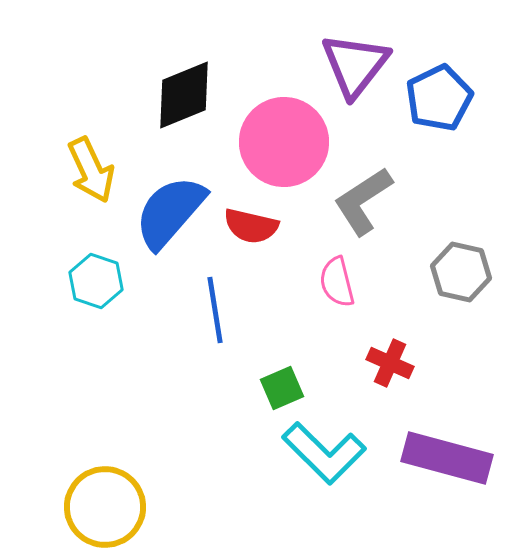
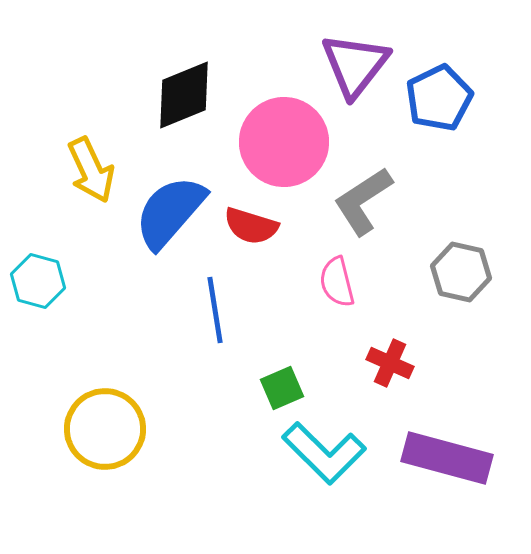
red semicircle: rotated 4 degrees clockwise
cyan hexagon: moved 58 px left; rotated 4 degrees counterclockwise
yellow circle: moved 78 px up
